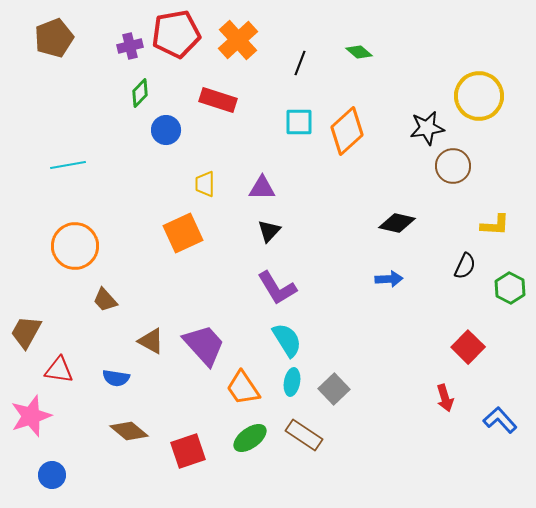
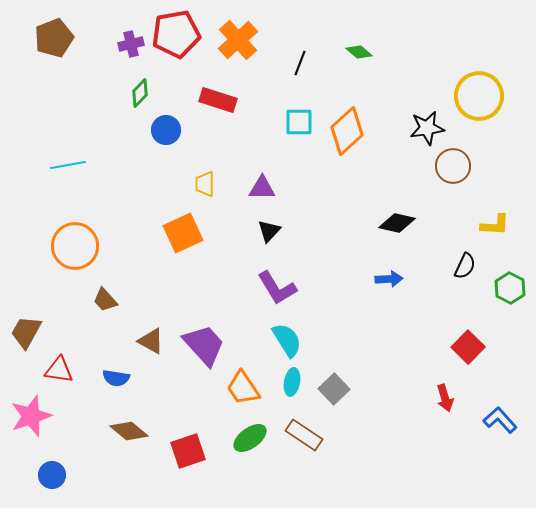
purple cross at (130, 46): moved 1 px right, 2 px up
